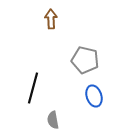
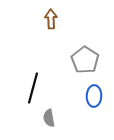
gray pentagon: rotated 20 degrees clockwise
blue ellipse: rotated 20 degrees clockwise
gray semicircle: moved 4 px left, 2 px up
